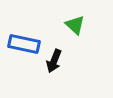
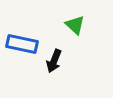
blue rectangle: moved 2 px left
